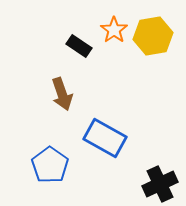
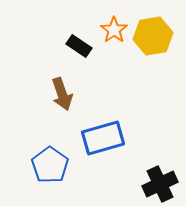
blue rectangle: moved 2 px left; rotated 45 degrees counterclockwise
